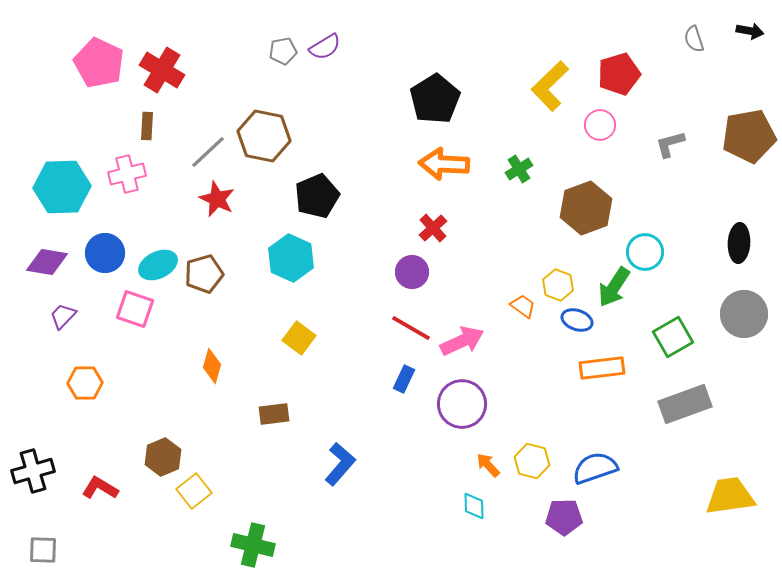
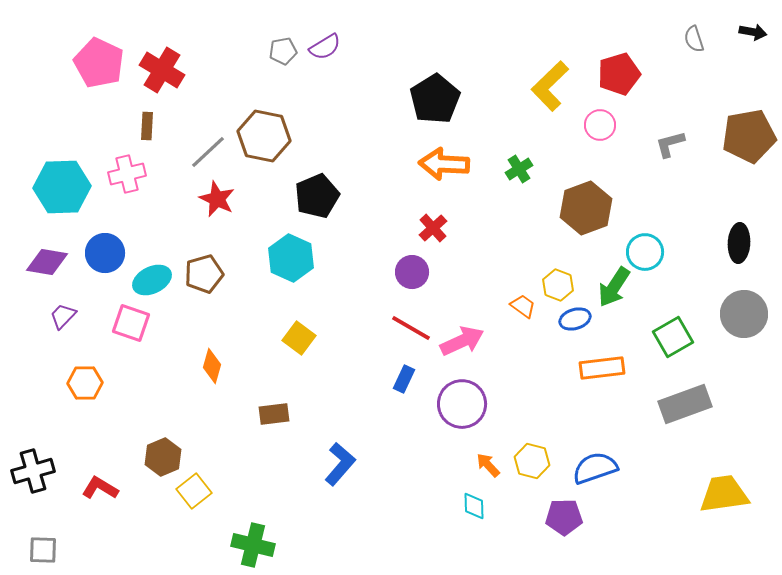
black arrow at (750, 31): moved 3 px right, 1 px down
cyan ellipse at (158, 265): moved 6 px left, 15 px down
pink square at (135, 309): moved 4 px left, 14 px down
blue ellipse at (577, 320): moved 2 px left, 1 px up; rotated 36 degrees counterclockwise
yellow trapezoid at (730, 496): moved 6 px left, 2 px up
